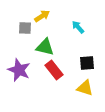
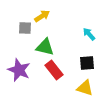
cyan arrow: moved 11 px right, 7 px down
